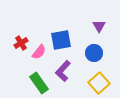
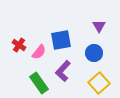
red cross: moved 2 px left, 2 px down; rotated 24 degrees counterclockwise
